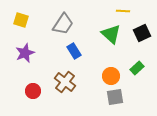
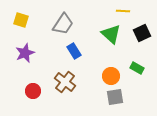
green rectangle: rotated 72 degrees clockwise
